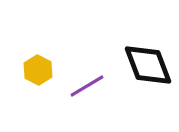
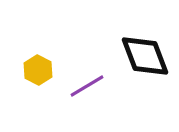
black diamond: moved 3 px left, 9 px up
